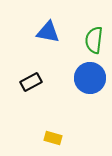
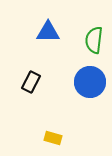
blue triangle: rotated 10 degrees counterclockwise
blue circle: moved 4 px down
black rectangle: rotated 35 degrees counterclockwise
